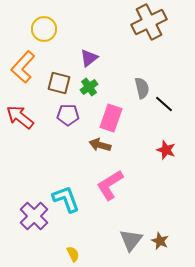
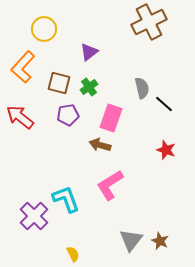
purple triangle: moved 6 px up
purple pentagon: rotated 10 degrees counterclockwise
